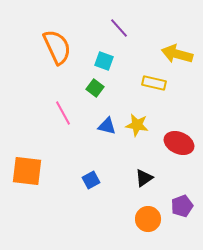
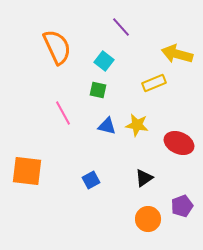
purple line: moved 2 px right, 1 px up
cyan square: rotated 18 degrees clockwise
yellow rectangle: rotated 35 degrees counterclockwise
green square: moved 3 px right, 2 px down; rotated 24 degrees counterclockwise
